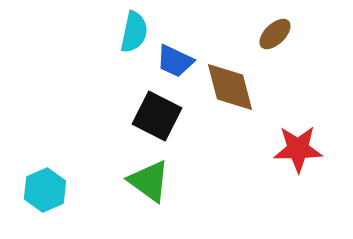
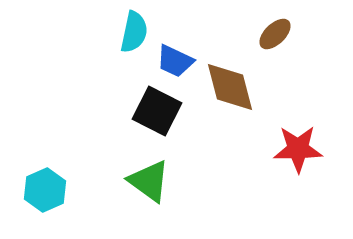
black square: moved 5 px up
